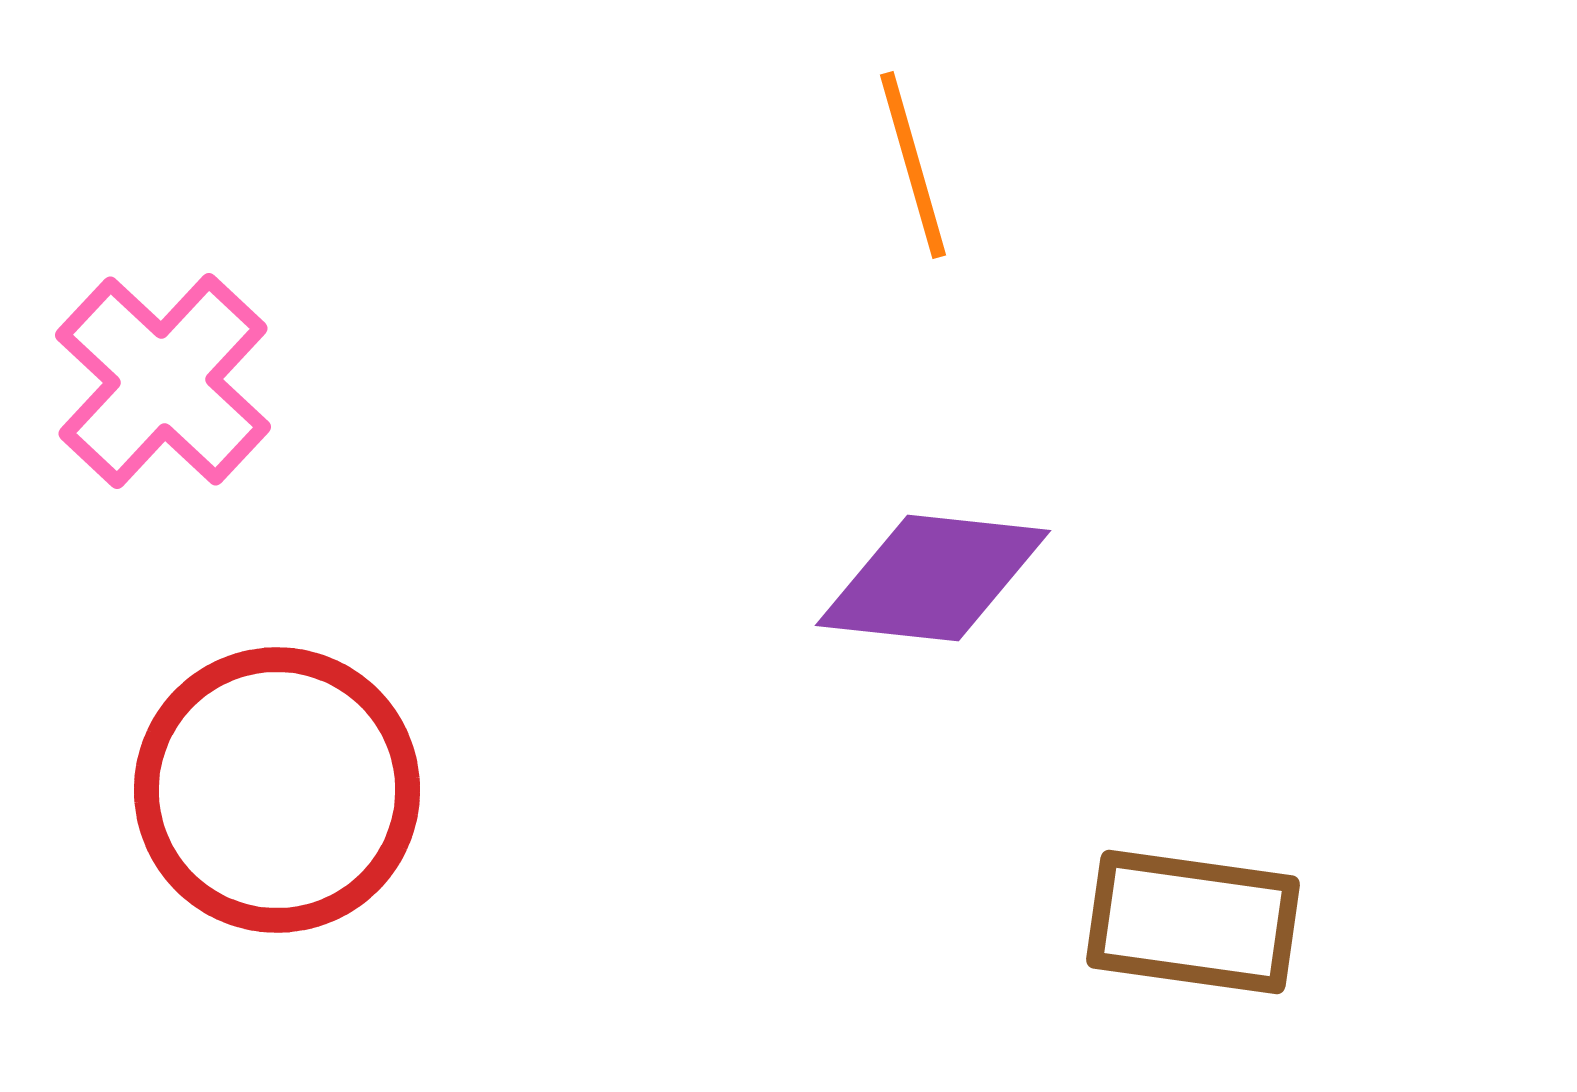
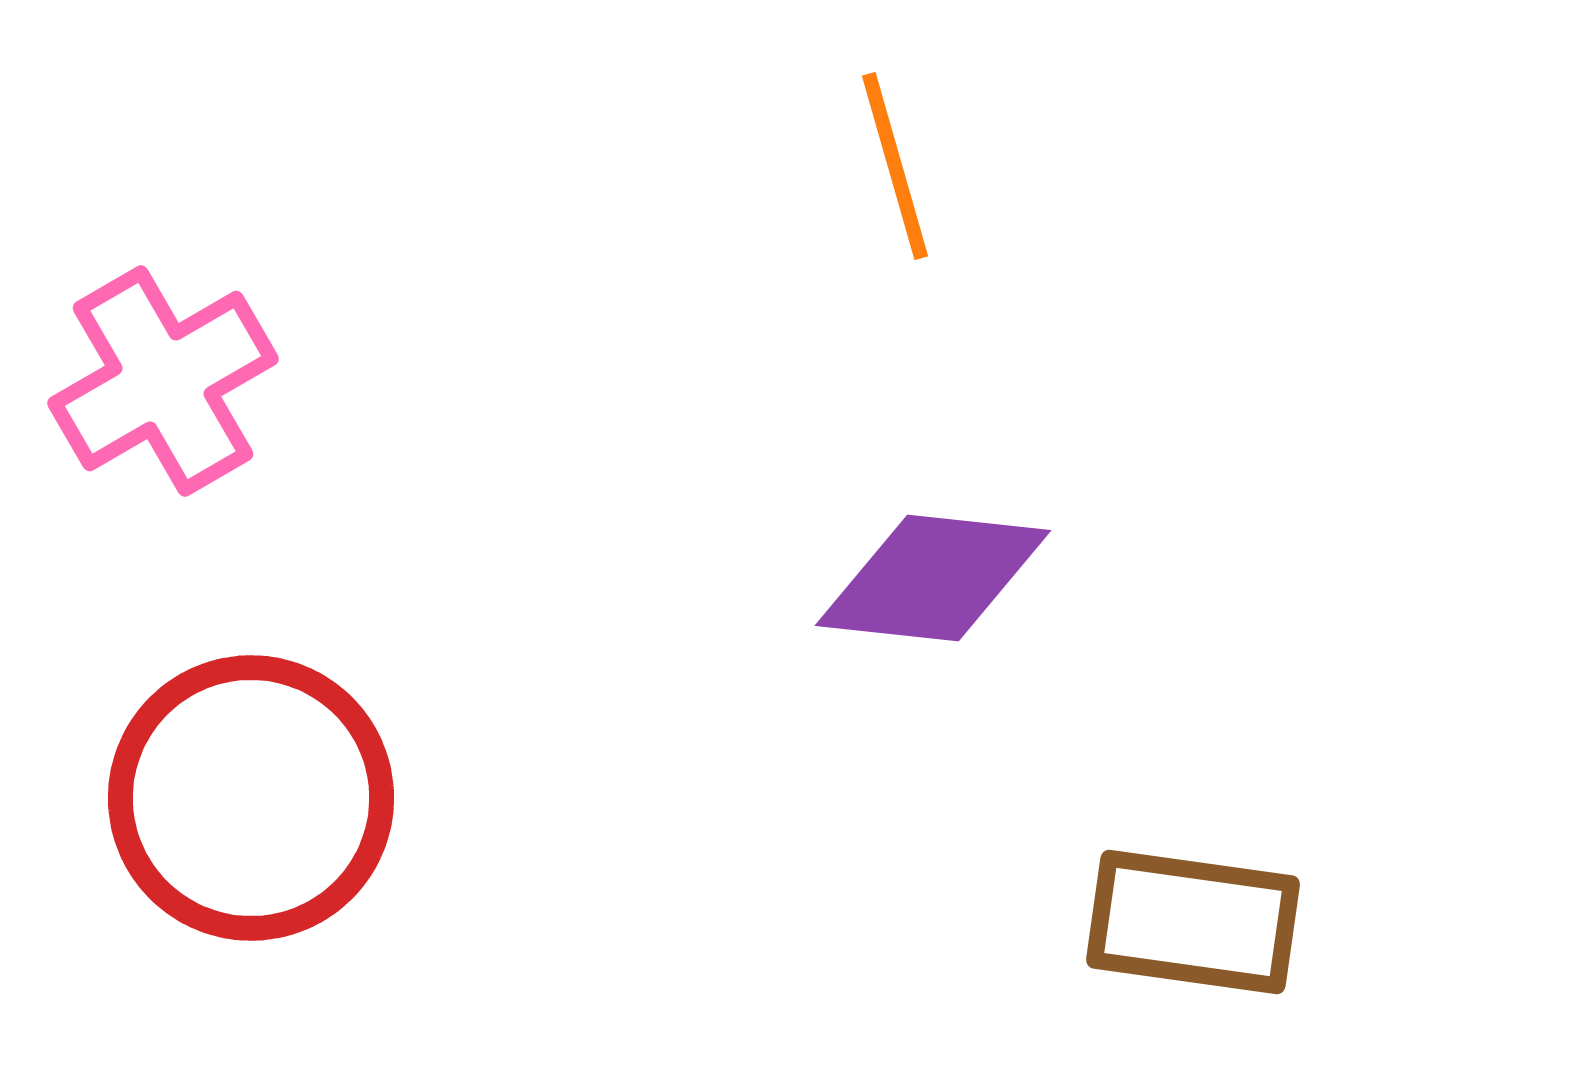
orange line: moved 18 px left, 1 px down
pink cross: rotated 17 degrees clockwise
red circle: moved 26 px left, 8 px down
